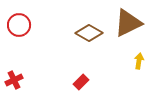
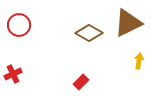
red cross: moved 1 px left, 6 px up
